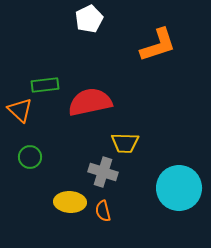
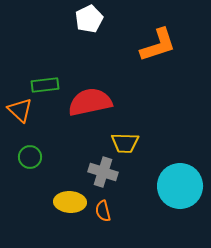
cyan circle: moved 1 px right, 2 px up
